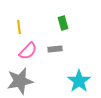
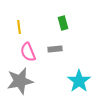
pink semicircle: moved 1 px down; rotated 114 degrees clockwise
